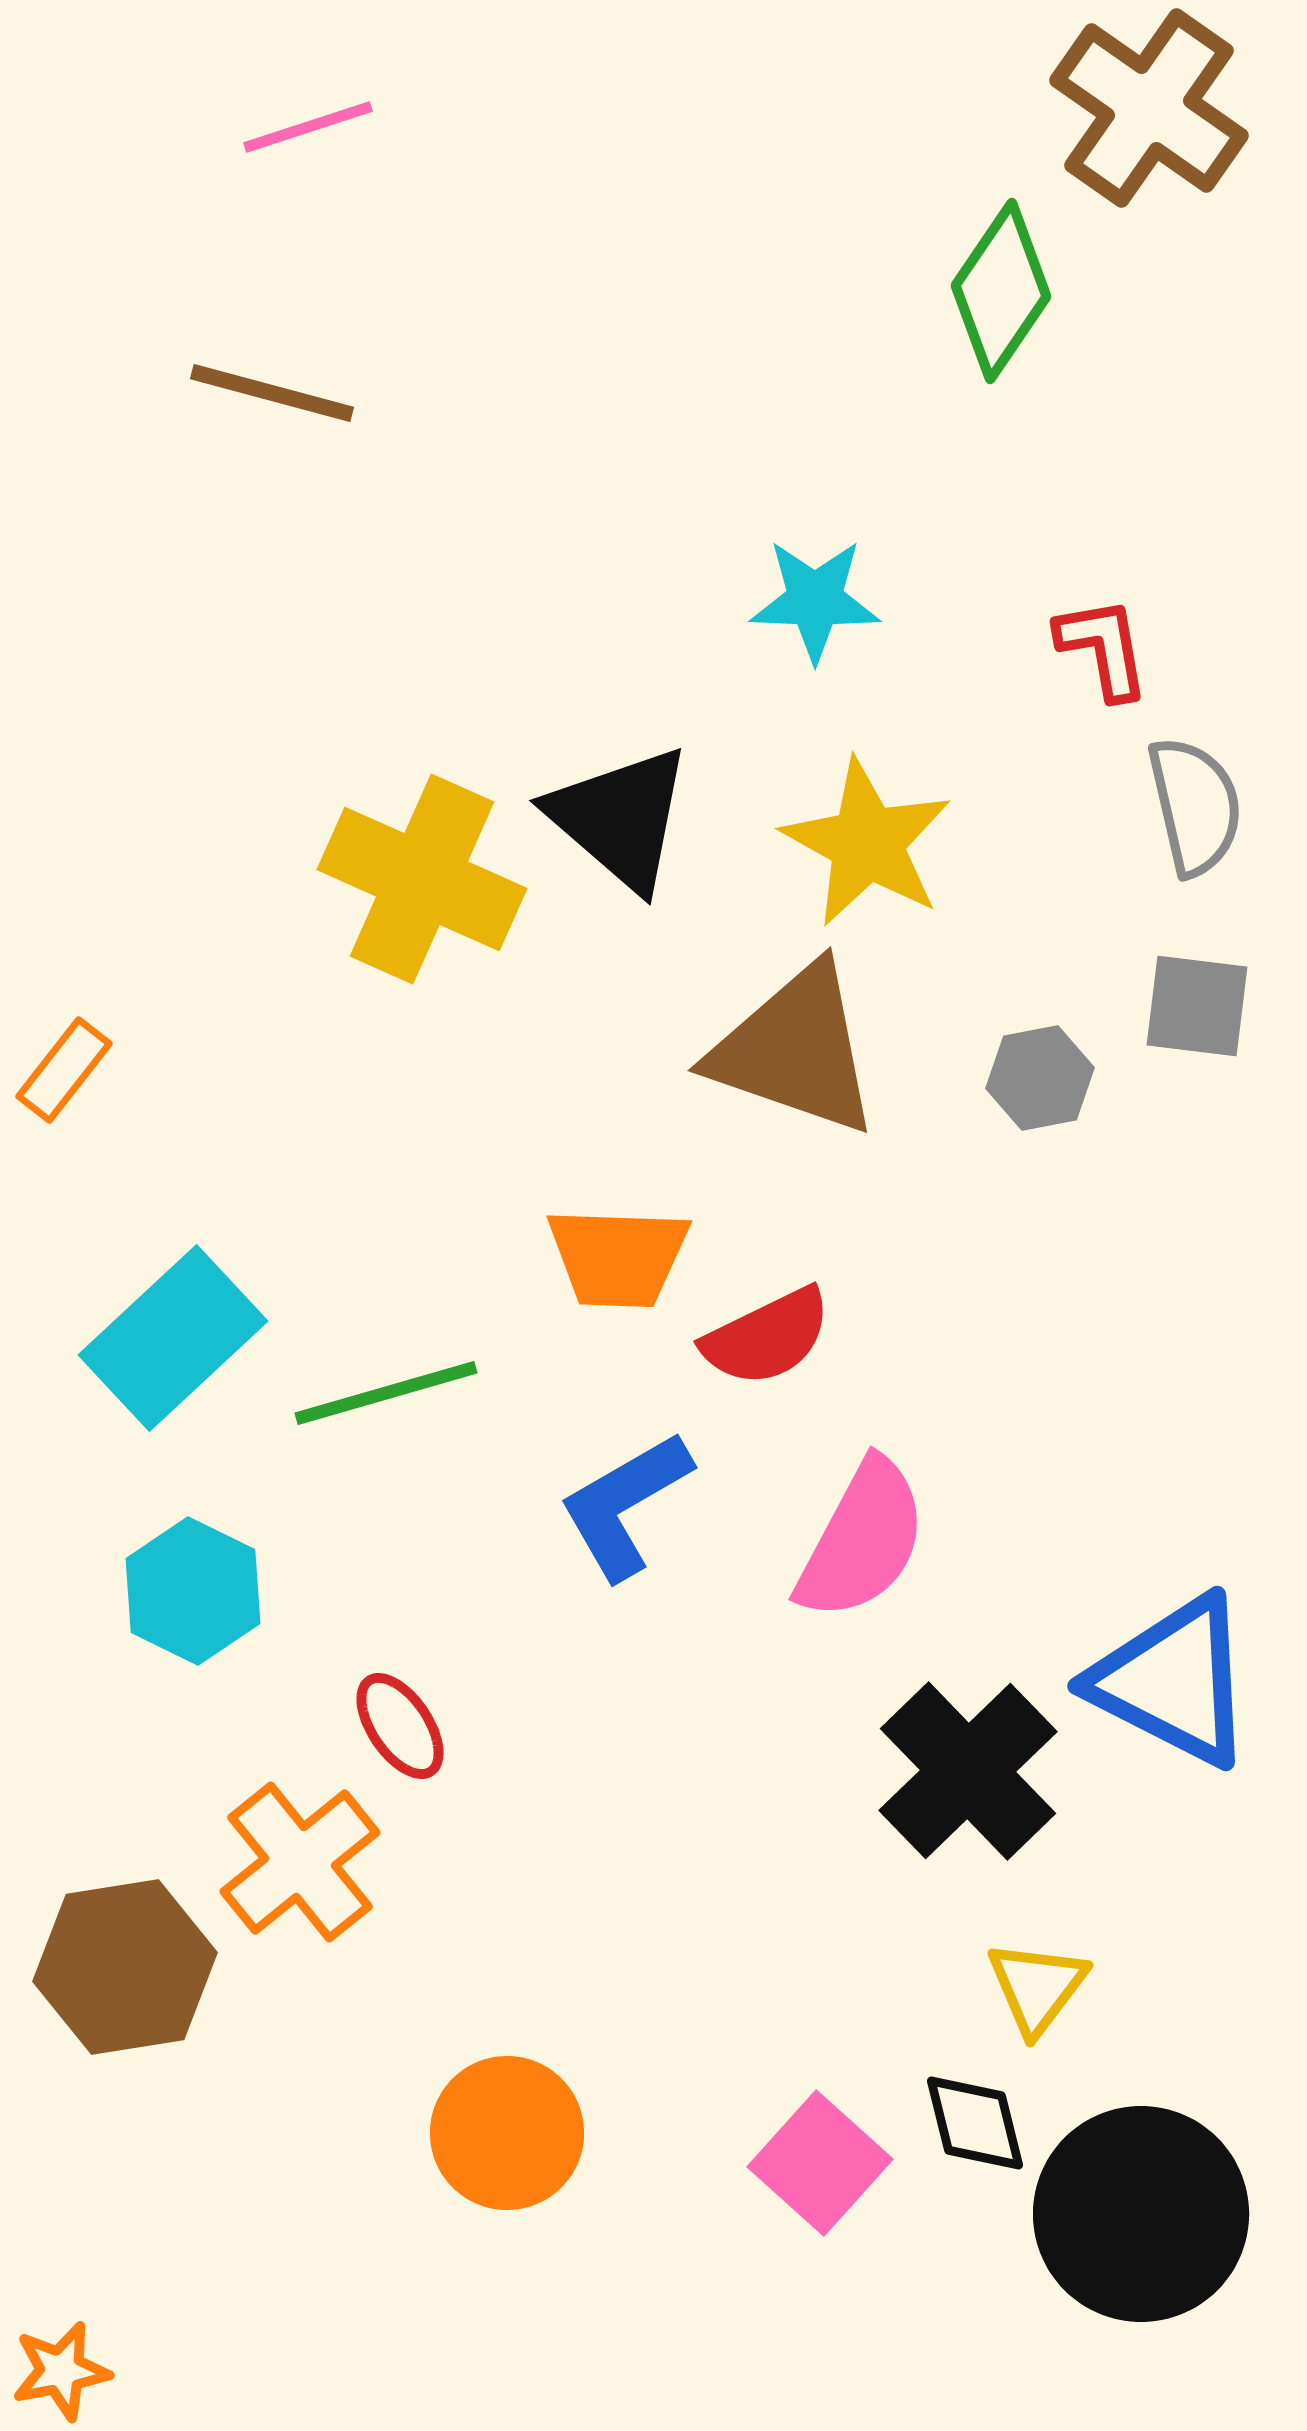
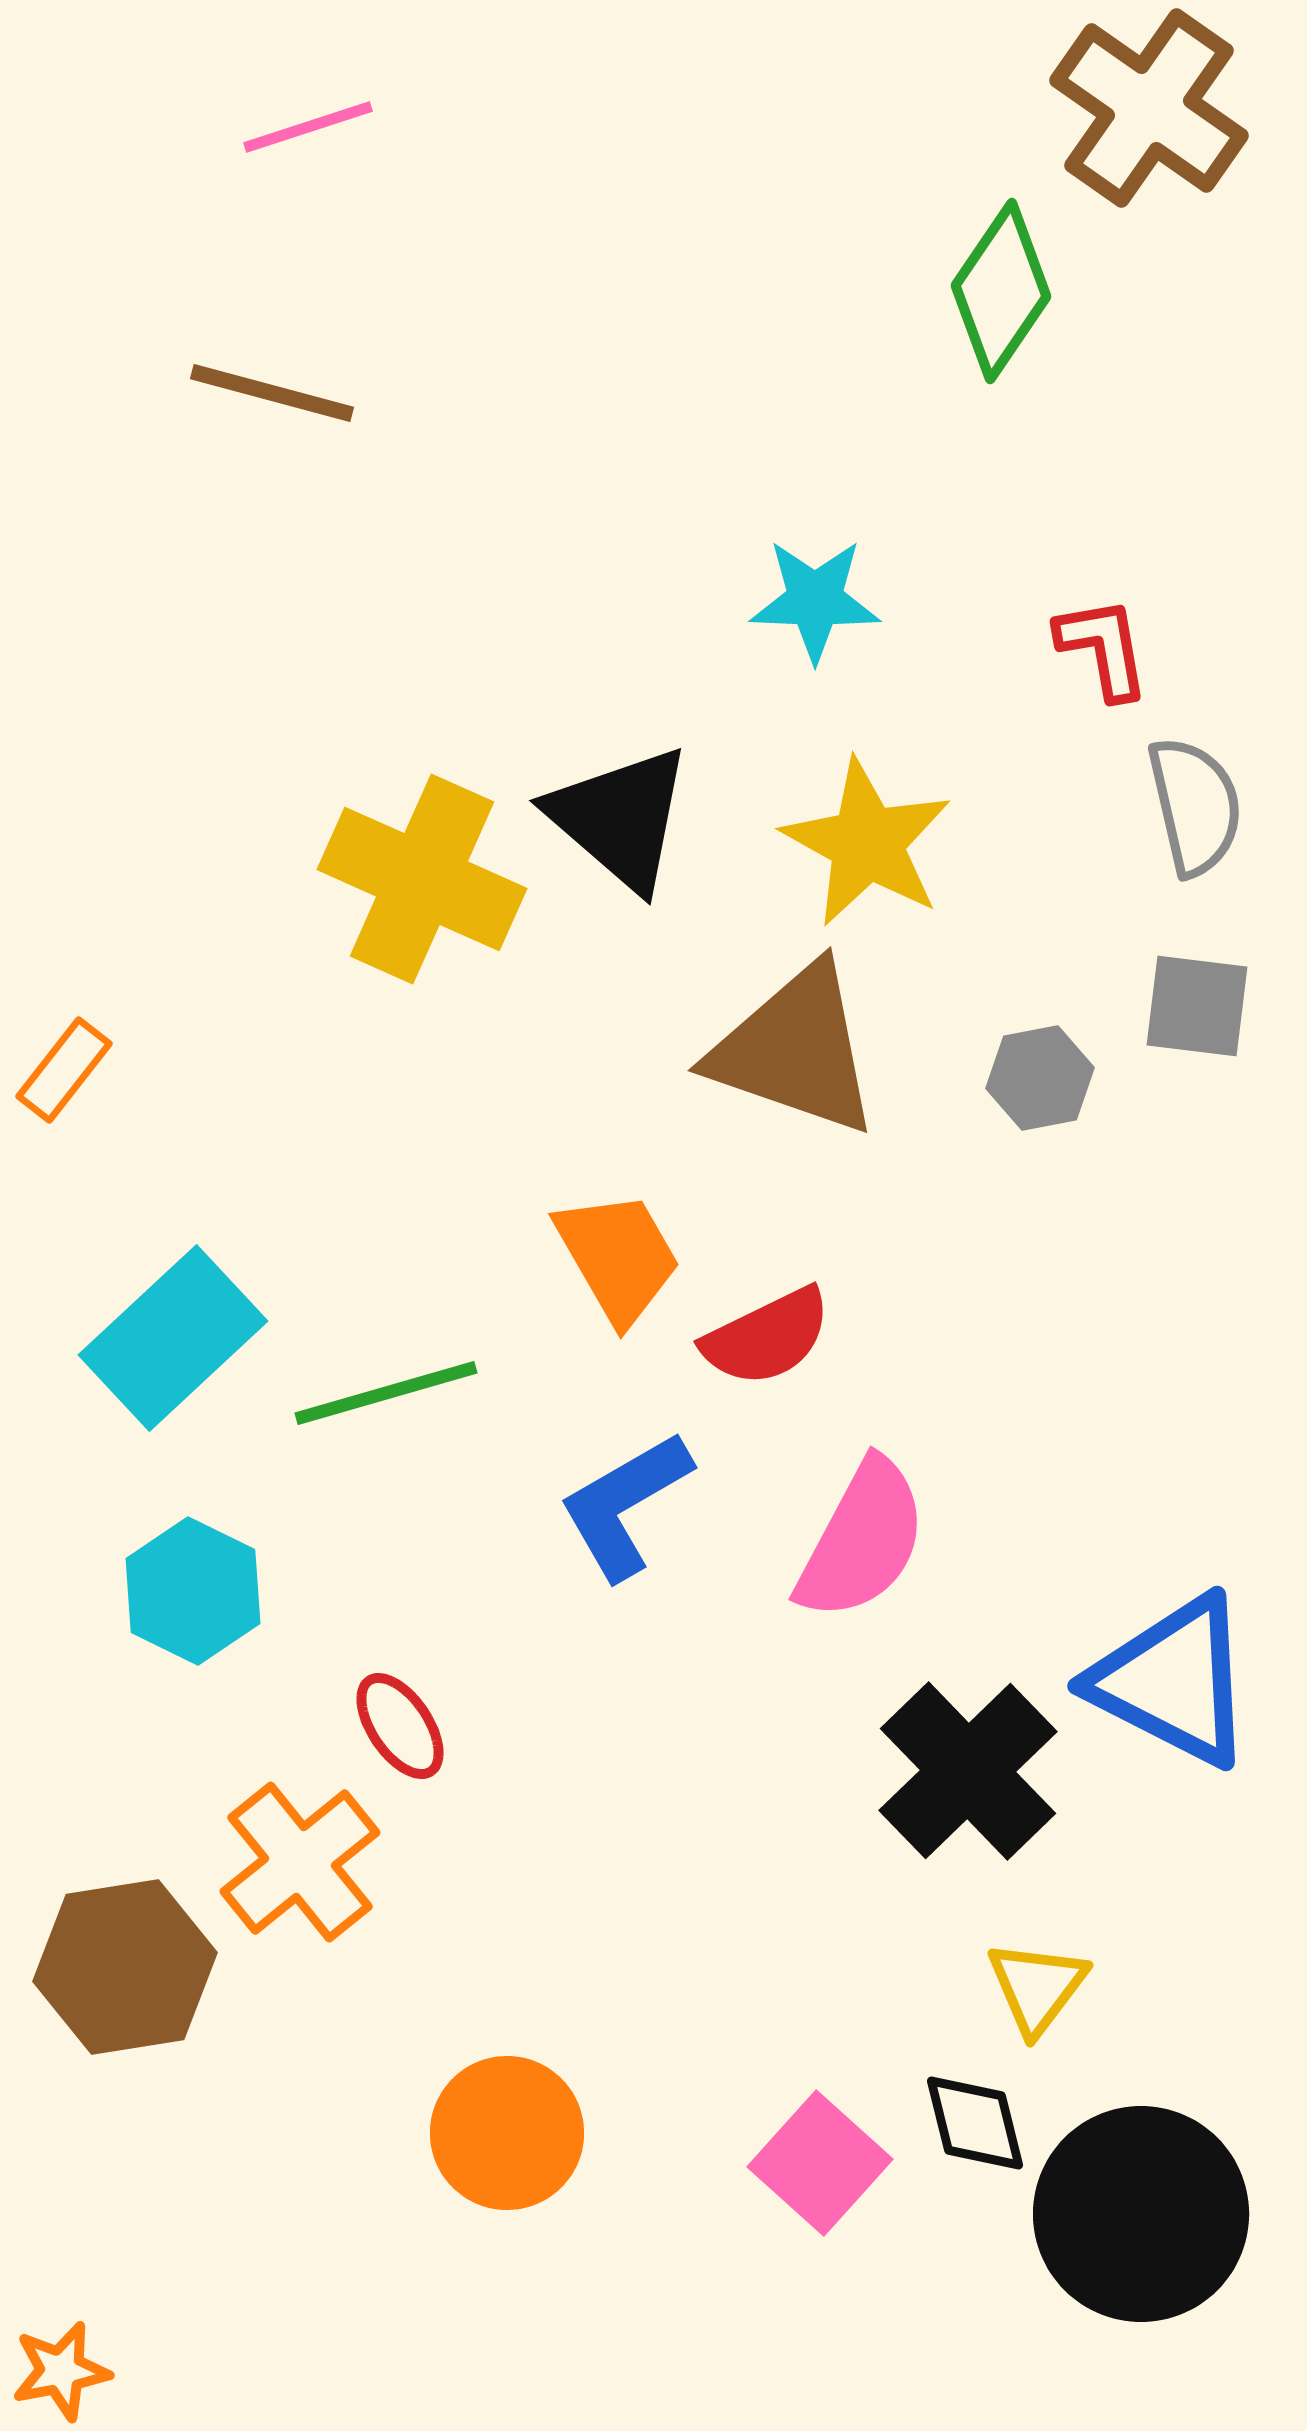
orange trapezoid: rotated 122 degrees counterclockwise
